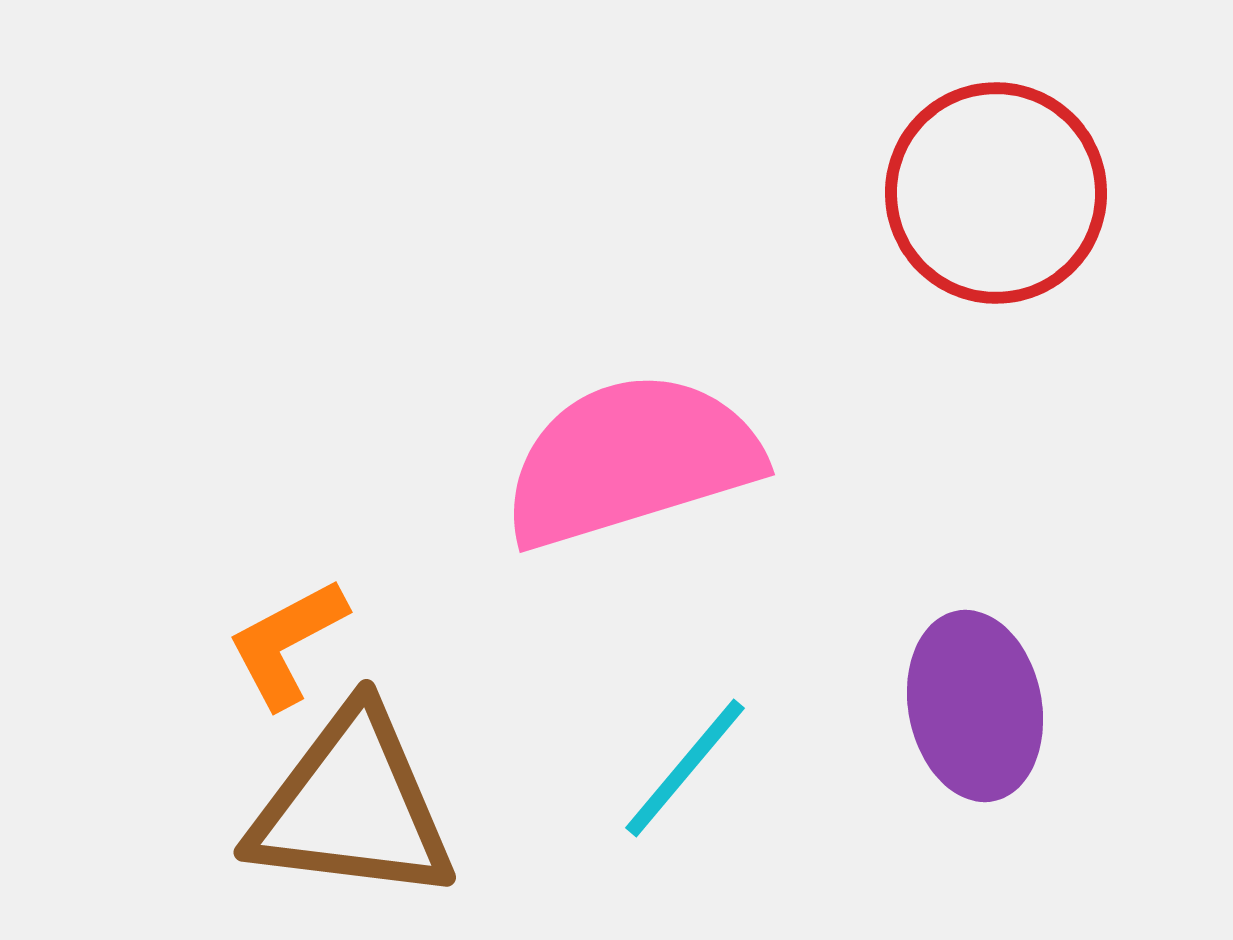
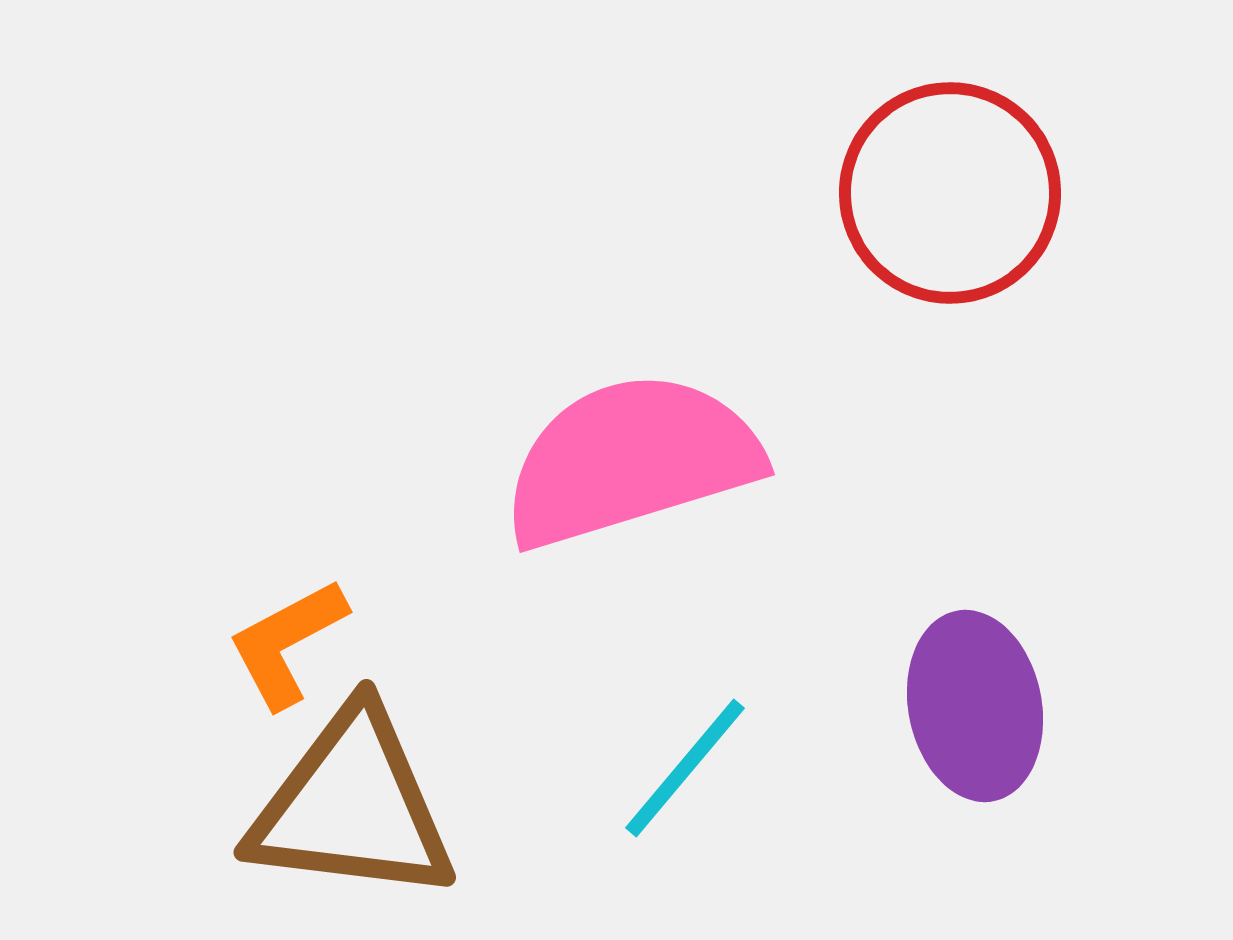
red circle: moved 46 px left
